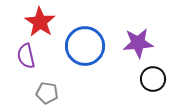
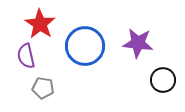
red star: moved 2 px down
purple star: rotated 12 degrees clockwise
black circle: moved 10 px right, 1 px down
gray pentagon: moved 4 px left, 5 px up
